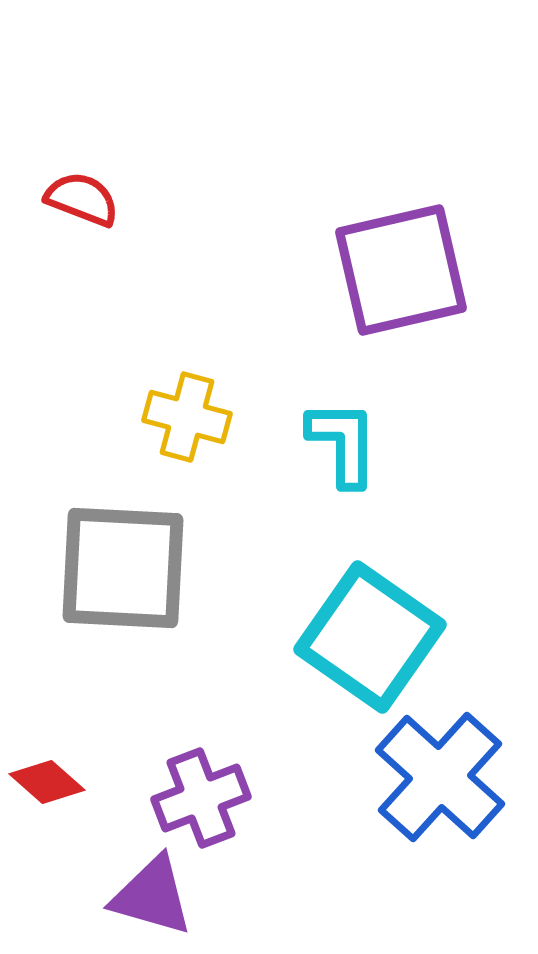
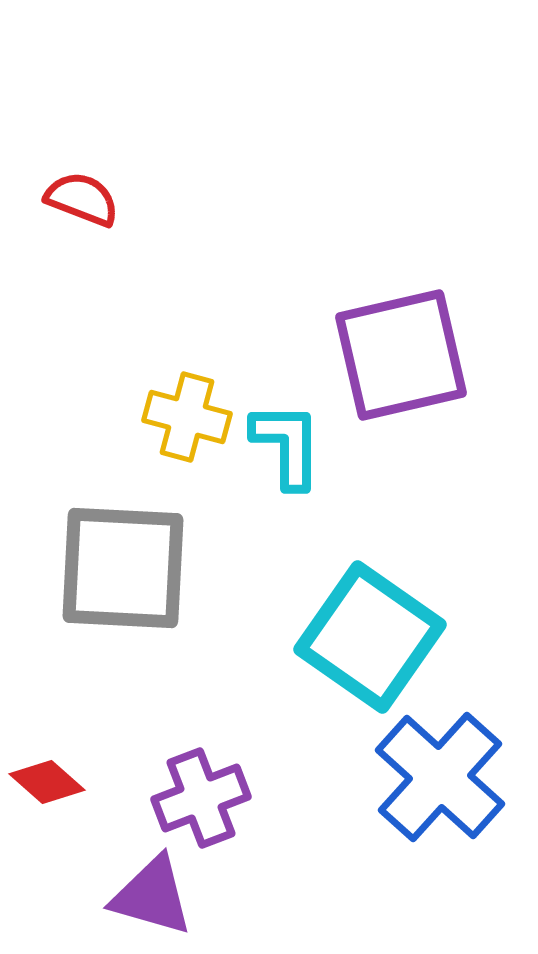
purple square: moved 85 px down
cyan L-shape: moved 56 px left, 2 px down
